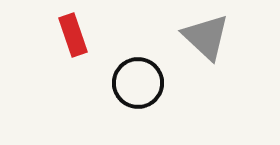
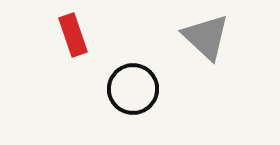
black circle: moved 5 px left, 6 px down
